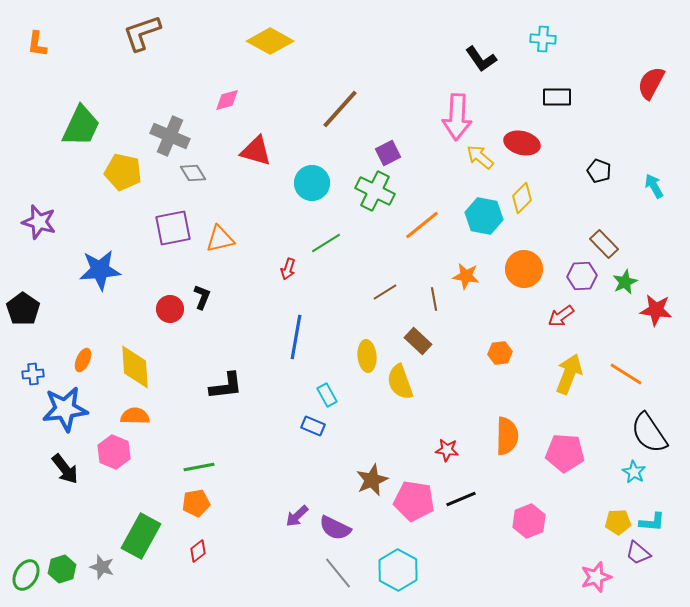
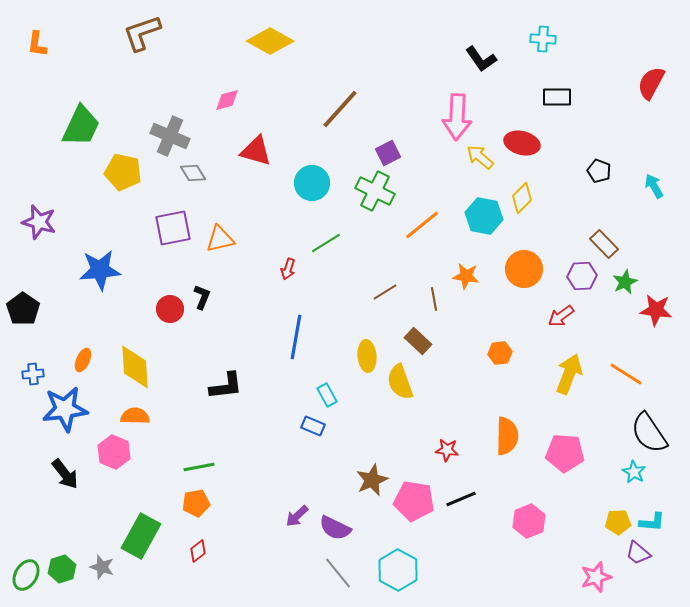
black arrow at (65, 469): moved 5 px down
